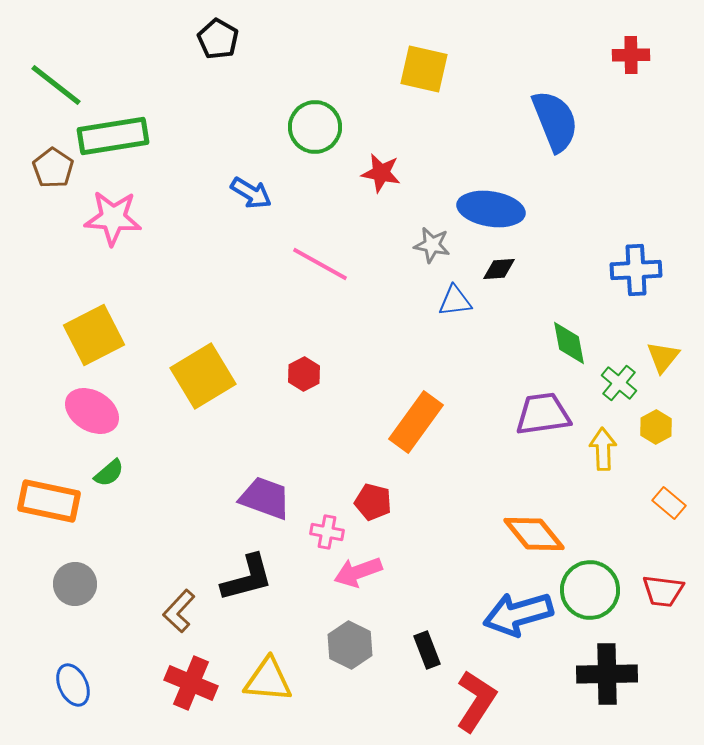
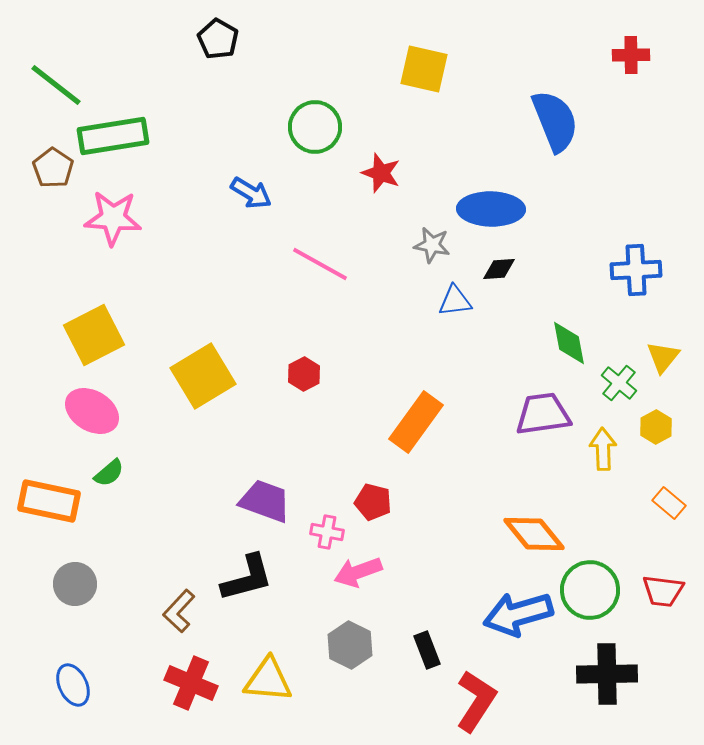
red star at (381, 173): rotated 9 degrees clockwise
blue ellipse at (491, 209): rotated 8 degrees counterclockwise
purple trapezoid at (265, 498): moved 3 px down
